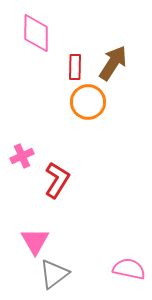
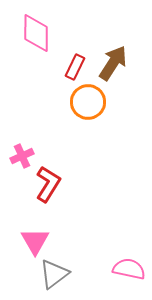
red rectangle: rotated 25 degrees clockwise
red L-shape: moved 9 px left, 4 px down
